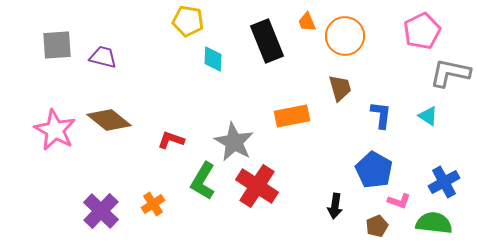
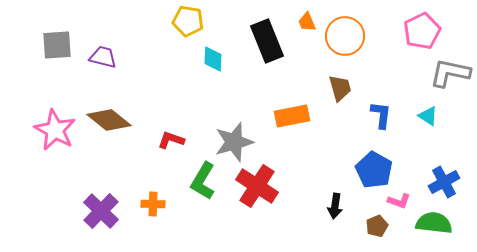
gray star: rotated 27 degrees clockwise
orange cross: rotated 35 degrees clockwise
